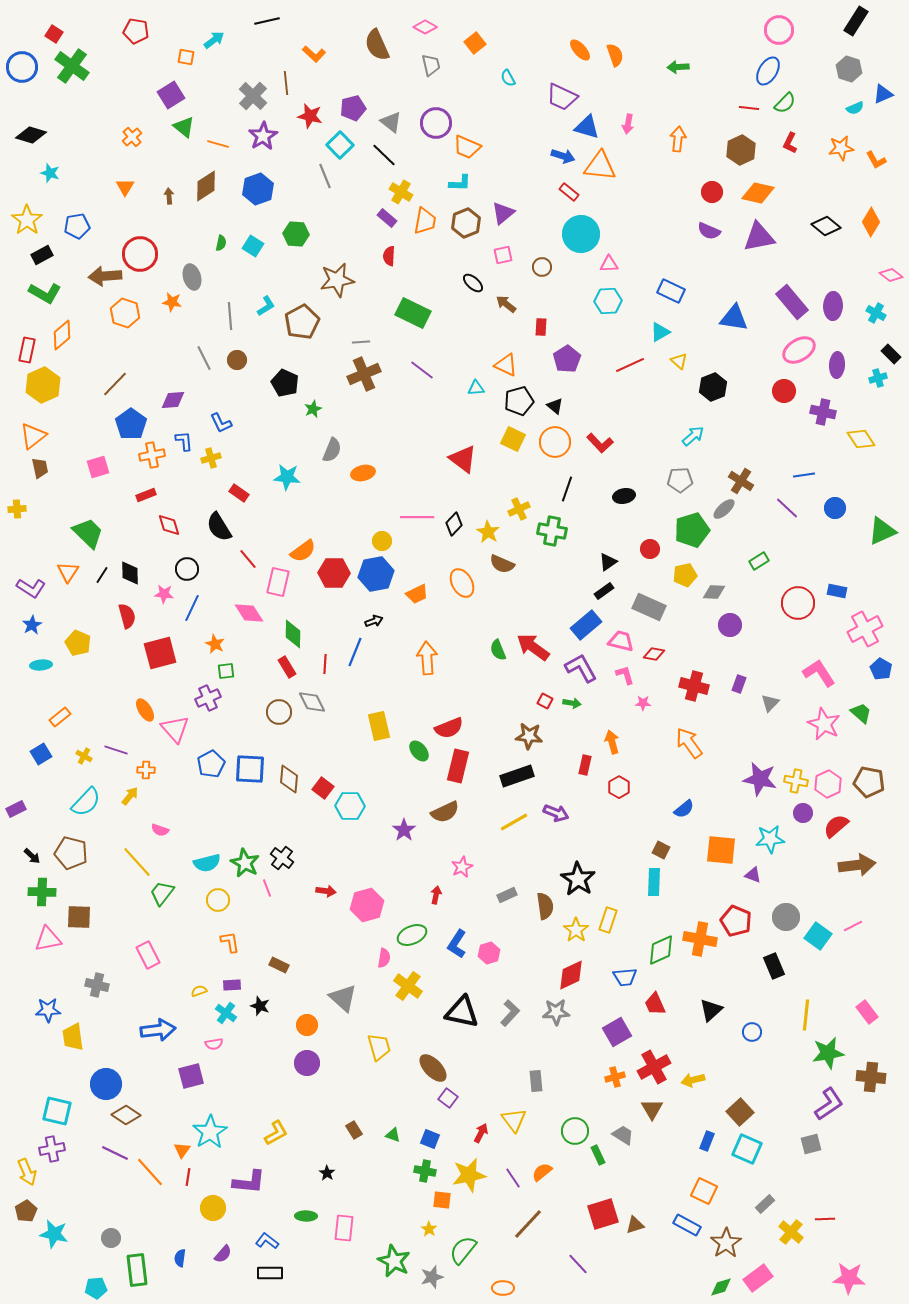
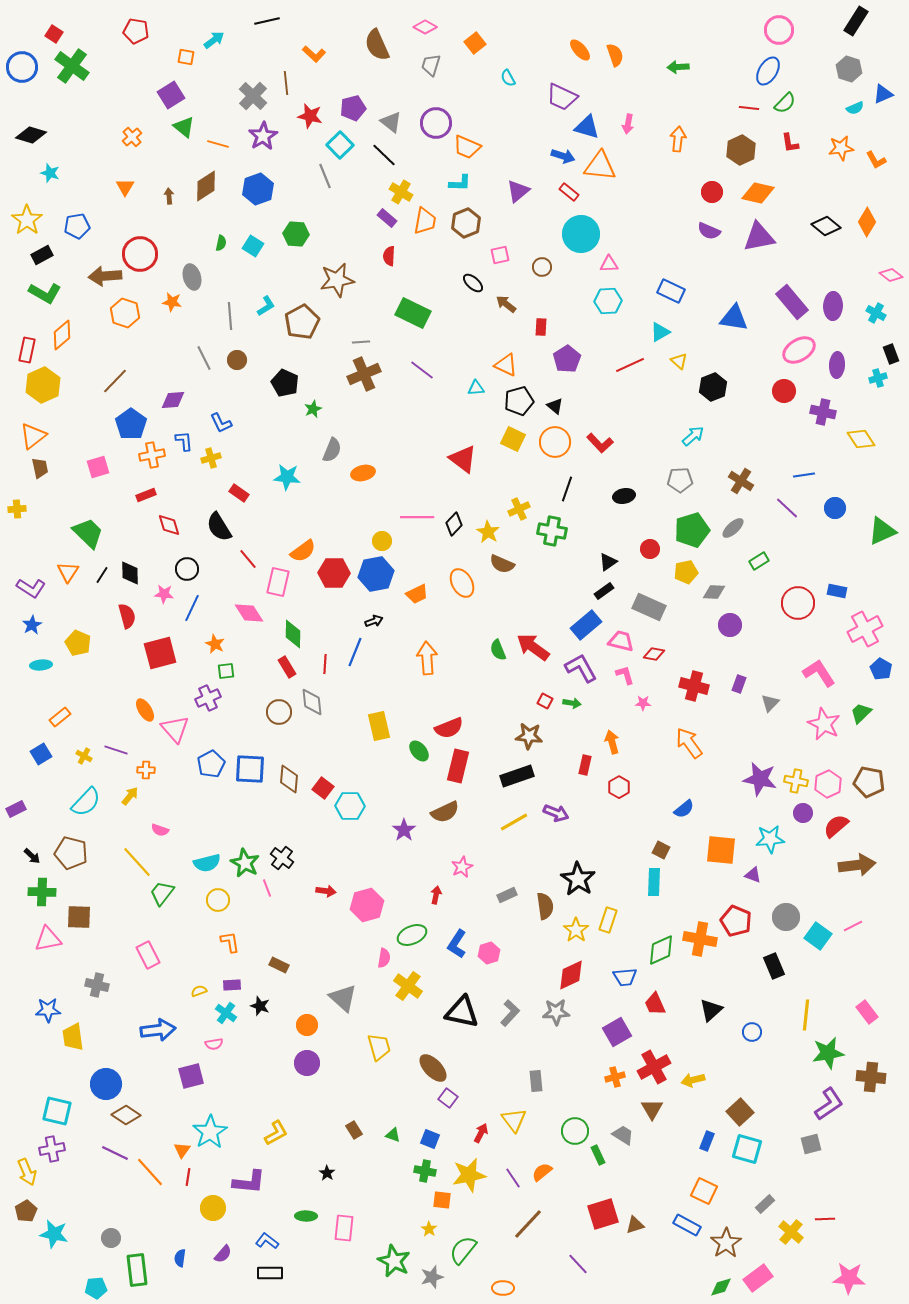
gray trapezoid at (431, 65): rotated 150 degrees counterclockwise
red L-shape at (790, 143): rotated 35 degrees counterclockwise
purple triangle at (503, 213): moved 15 px right, 22 px up
orange diamond at (871, 222): moved 4 px left
pink square at (503, 255): moved 3 px left
black rectangle at (891, 354): rotated 24 degrees clockwise
brown line at (115, 384): moved 3 px up
gray ellipse at (724, 509): moved 9 px right, 19 px down
yellow pentagon at (685, 575): moved 1 px right, 3 px up
gray diamond at (312, 702): rotated 20 degrees clockwise
green trapezoid at (861, 713): rotated 85 degrees counterclockwise
cyan square at (747, 1149): rotated 8 degrees counterclockwise
